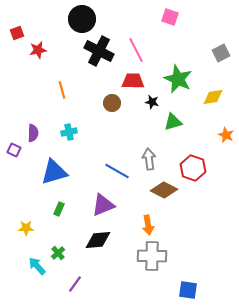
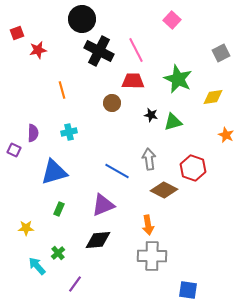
pink square: moved 2 px right, 3 px down; rotated 24 degrees clockwise
black star: moved 1 px left, 13 px down
